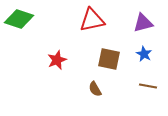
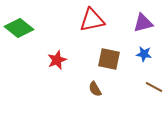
green diamond: moved 9 px down; rotated 20 degrees clockwise
blue star: rotated 21 degrees counterclockwise
brown line: moved 6 px right, 1 px down; rotated 18 degrees clockwise
